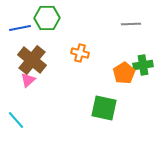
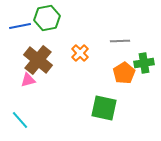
green hexagon: rotated 10 degrees counterclockwise
gray line: moved 11 px left, 17 px down
blue line: moved 2 px up
orange cross: rotated 30 degrees clockwise
brown cross: moved 6 px right
green cross: moved 1 px right, 2 px up
pink triangle: rotated 28 degrees clockwise
cyan line: moved 4 px right
